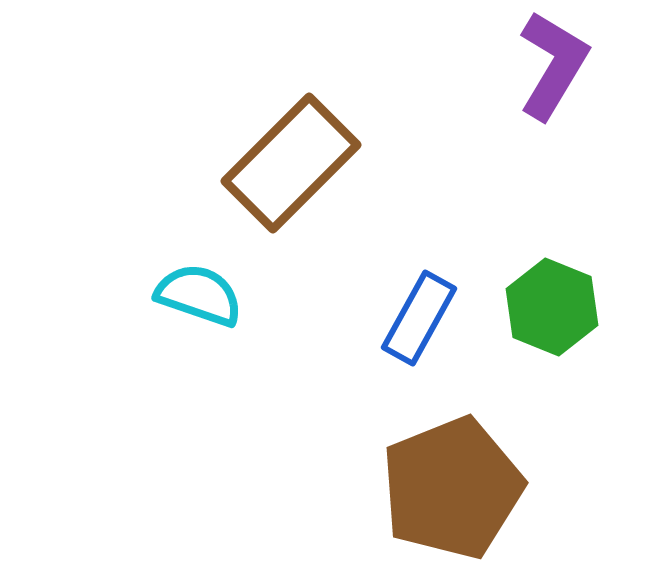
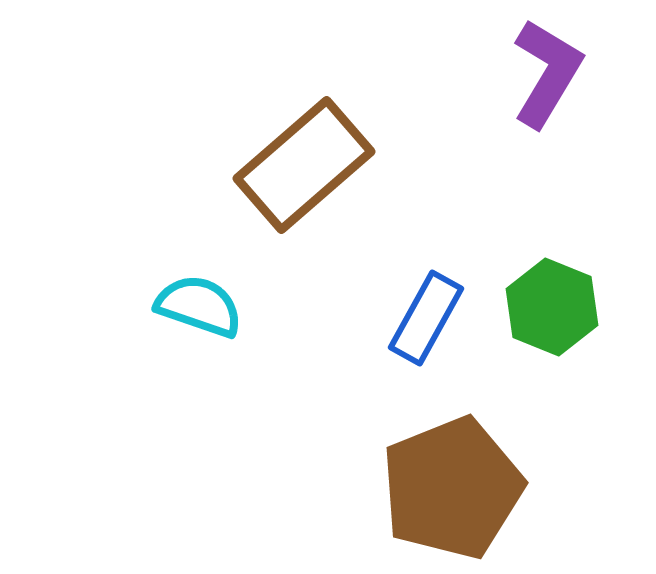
purple L-shape: moved 6 px left, 8 px down
brown rectangle: moved 13 px right, 2 px down; rotated 4 degrees clockwise
cyan semicircle: moved 11 px down
blue rectangle: moved 7 px right
